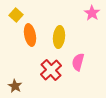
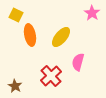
yellow square: rotated 16 degrees counterclockwise
yellow ellipse: moved 2 px right; rotated 35 degrees clockwise
red cross: moved 6 px down
